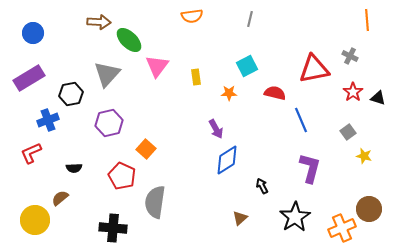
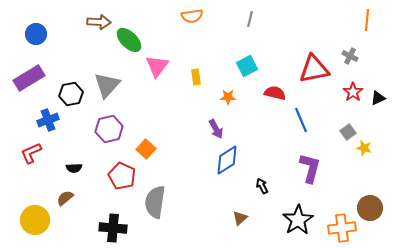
orange line: rotated 10 degrees clockwise
blue circle: moved 3 px right, 1 px down
gray triangle: moved 11 px down
orange star: moved 1 px left, 4 px down
black triangle: rotated 42 degrees counterclockwise
purple hexagon: moved 6 px down
yellow star: moved 8 px up
brown semicircle: moved 5 px right
brown circle: moved 1 px right, 1 px up
black star: moved 3 px right, 3 px down
orange cross: rotated 16 degrees clockwise
